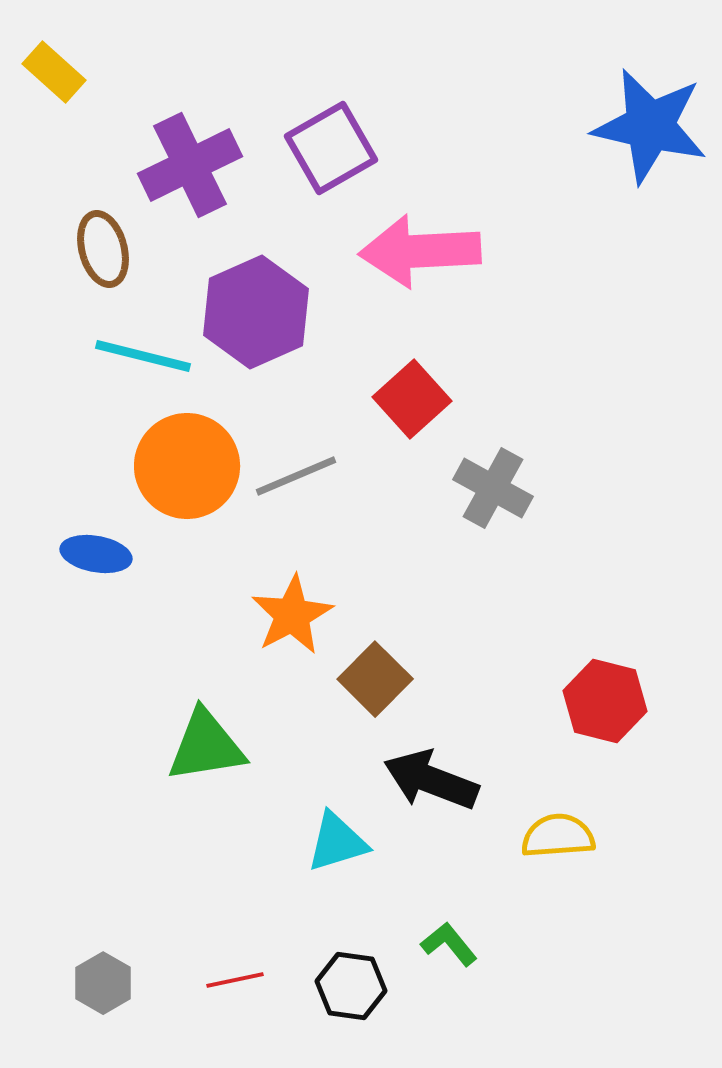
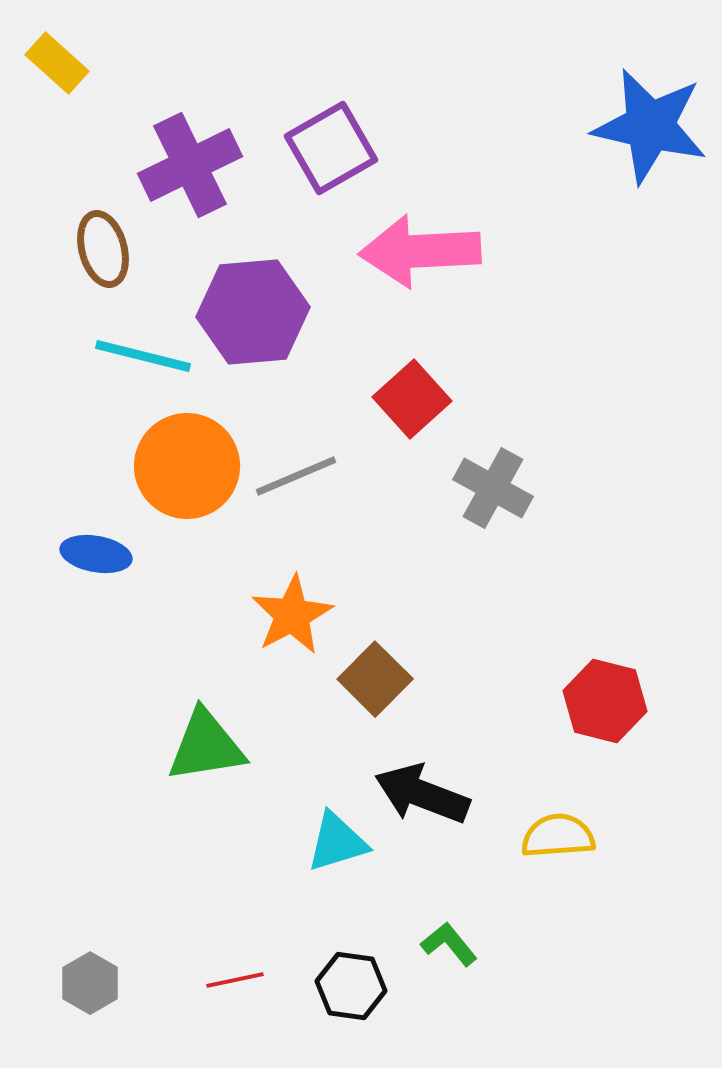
yellow rectangle: moved 3 px right, 9 px up
purple hexagon: moved 3 px left; rotated 19 degrees clockwise
black arrow: moved 9 px left, 14 px down
gray hexagon: moved 13 px left
